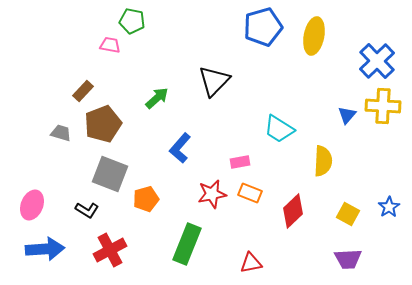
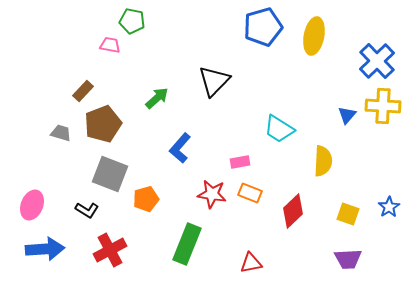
red star: rotated 20 degrees clockwise
yellow square: rotated 10 degrees counterclockwise
